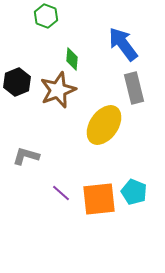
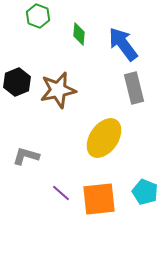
green hexagon: moved 8 px left
green diamond: moved 7 px right, 25 px up
brown star: rotated 9 degrees clockwise
yellow ellipse: moved 13 px down
cyan pentagon: moved 11 px right
